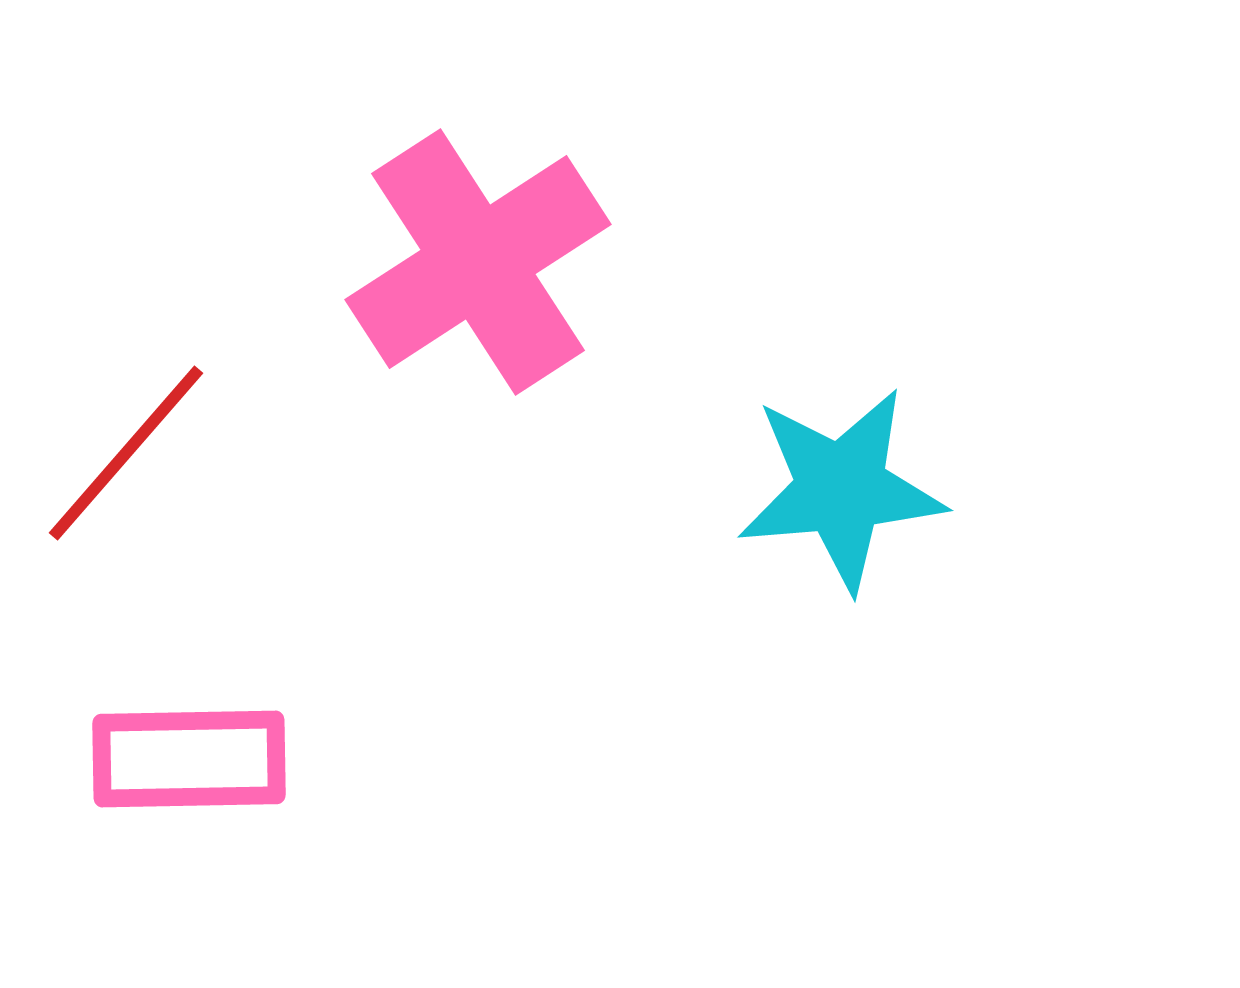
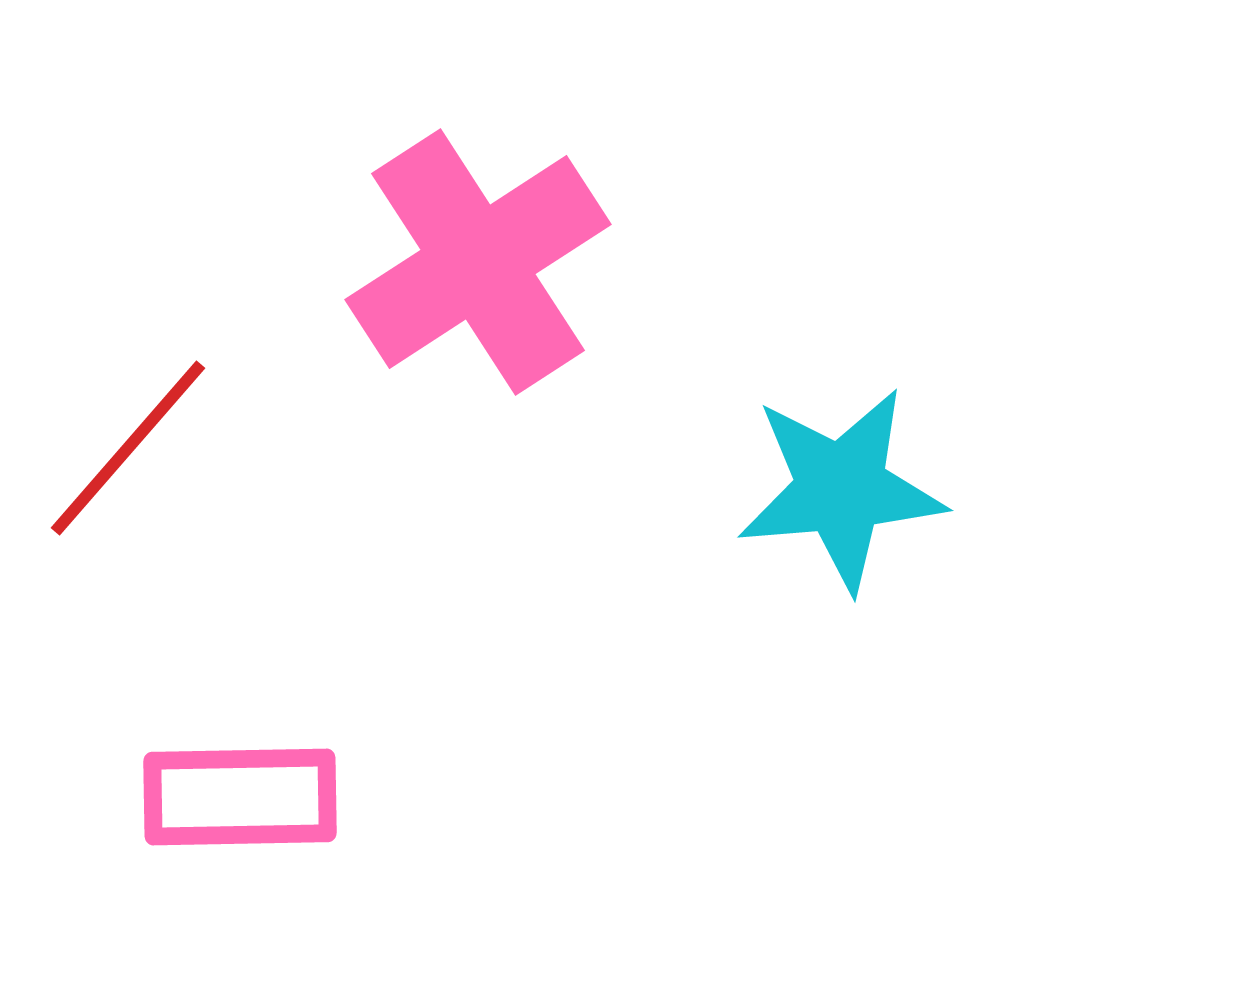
red line: moved 2 px right, 5 px up
pink rectangle: moved 51 px right, 38 px down
